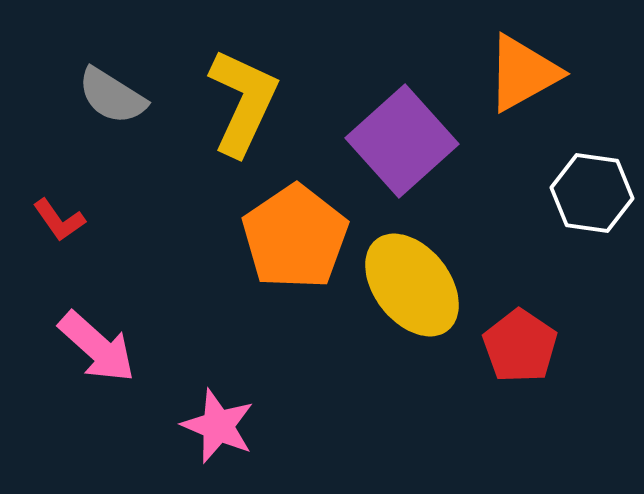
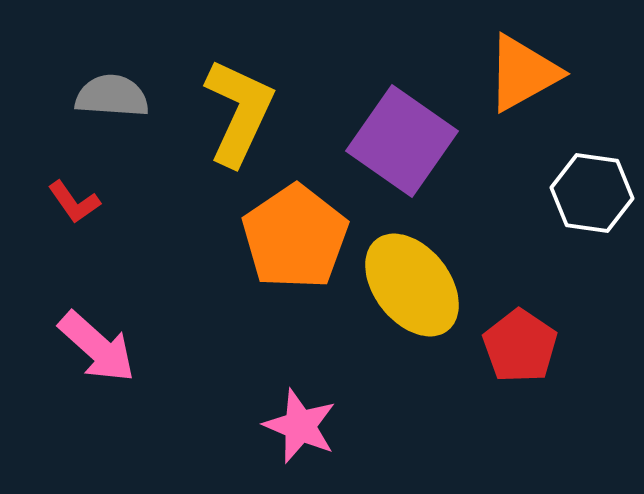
gray semicircle: rotated 152 degrees clockwise
yellow L-shape: moved 4 px left, 10 px down
purple square: rotated 13 degrees counterclockwise
red L-shape: moved 15 px right, 18 px up
pink star: moved 82 px right
